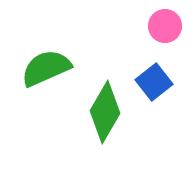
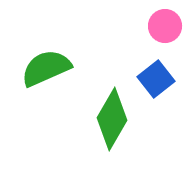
blue square: moved 2 px right, 3 px up
green diamond: moved 7 px right, 7 px down
